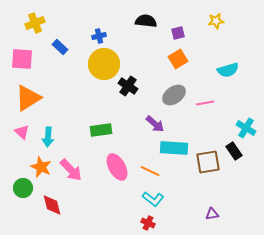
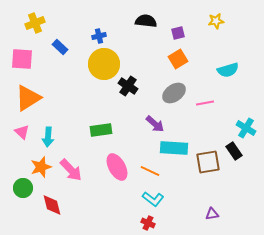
gray ellipse: moved 2 px up
orange star: rotated 30 degrees clockwise
